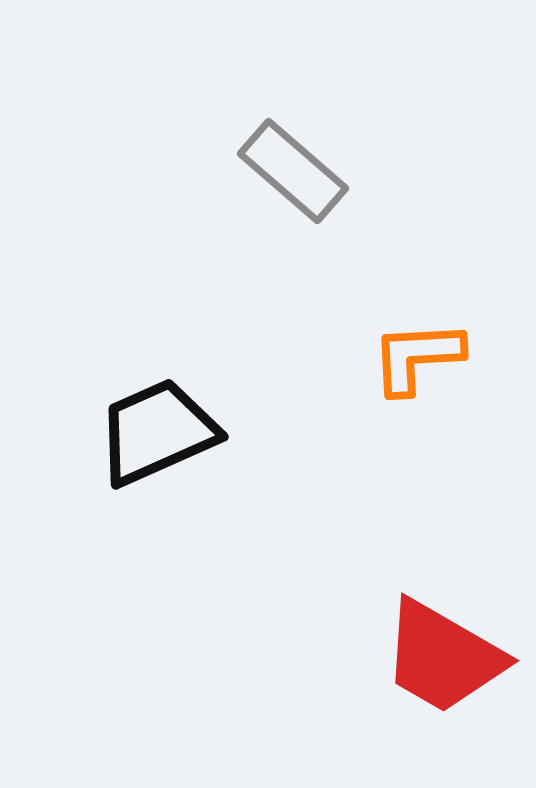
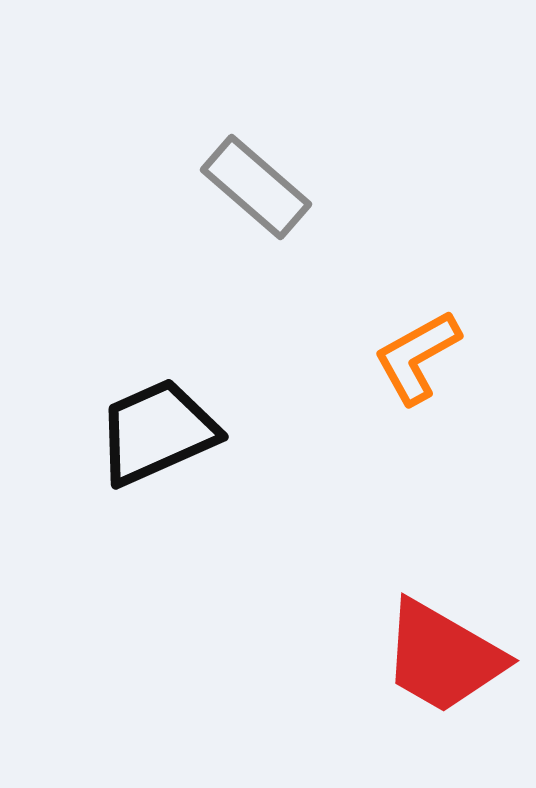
gray rectangle: moved 37 px left, 16 px down
orange L-shape: rotated 26 degrees counterclockwise
